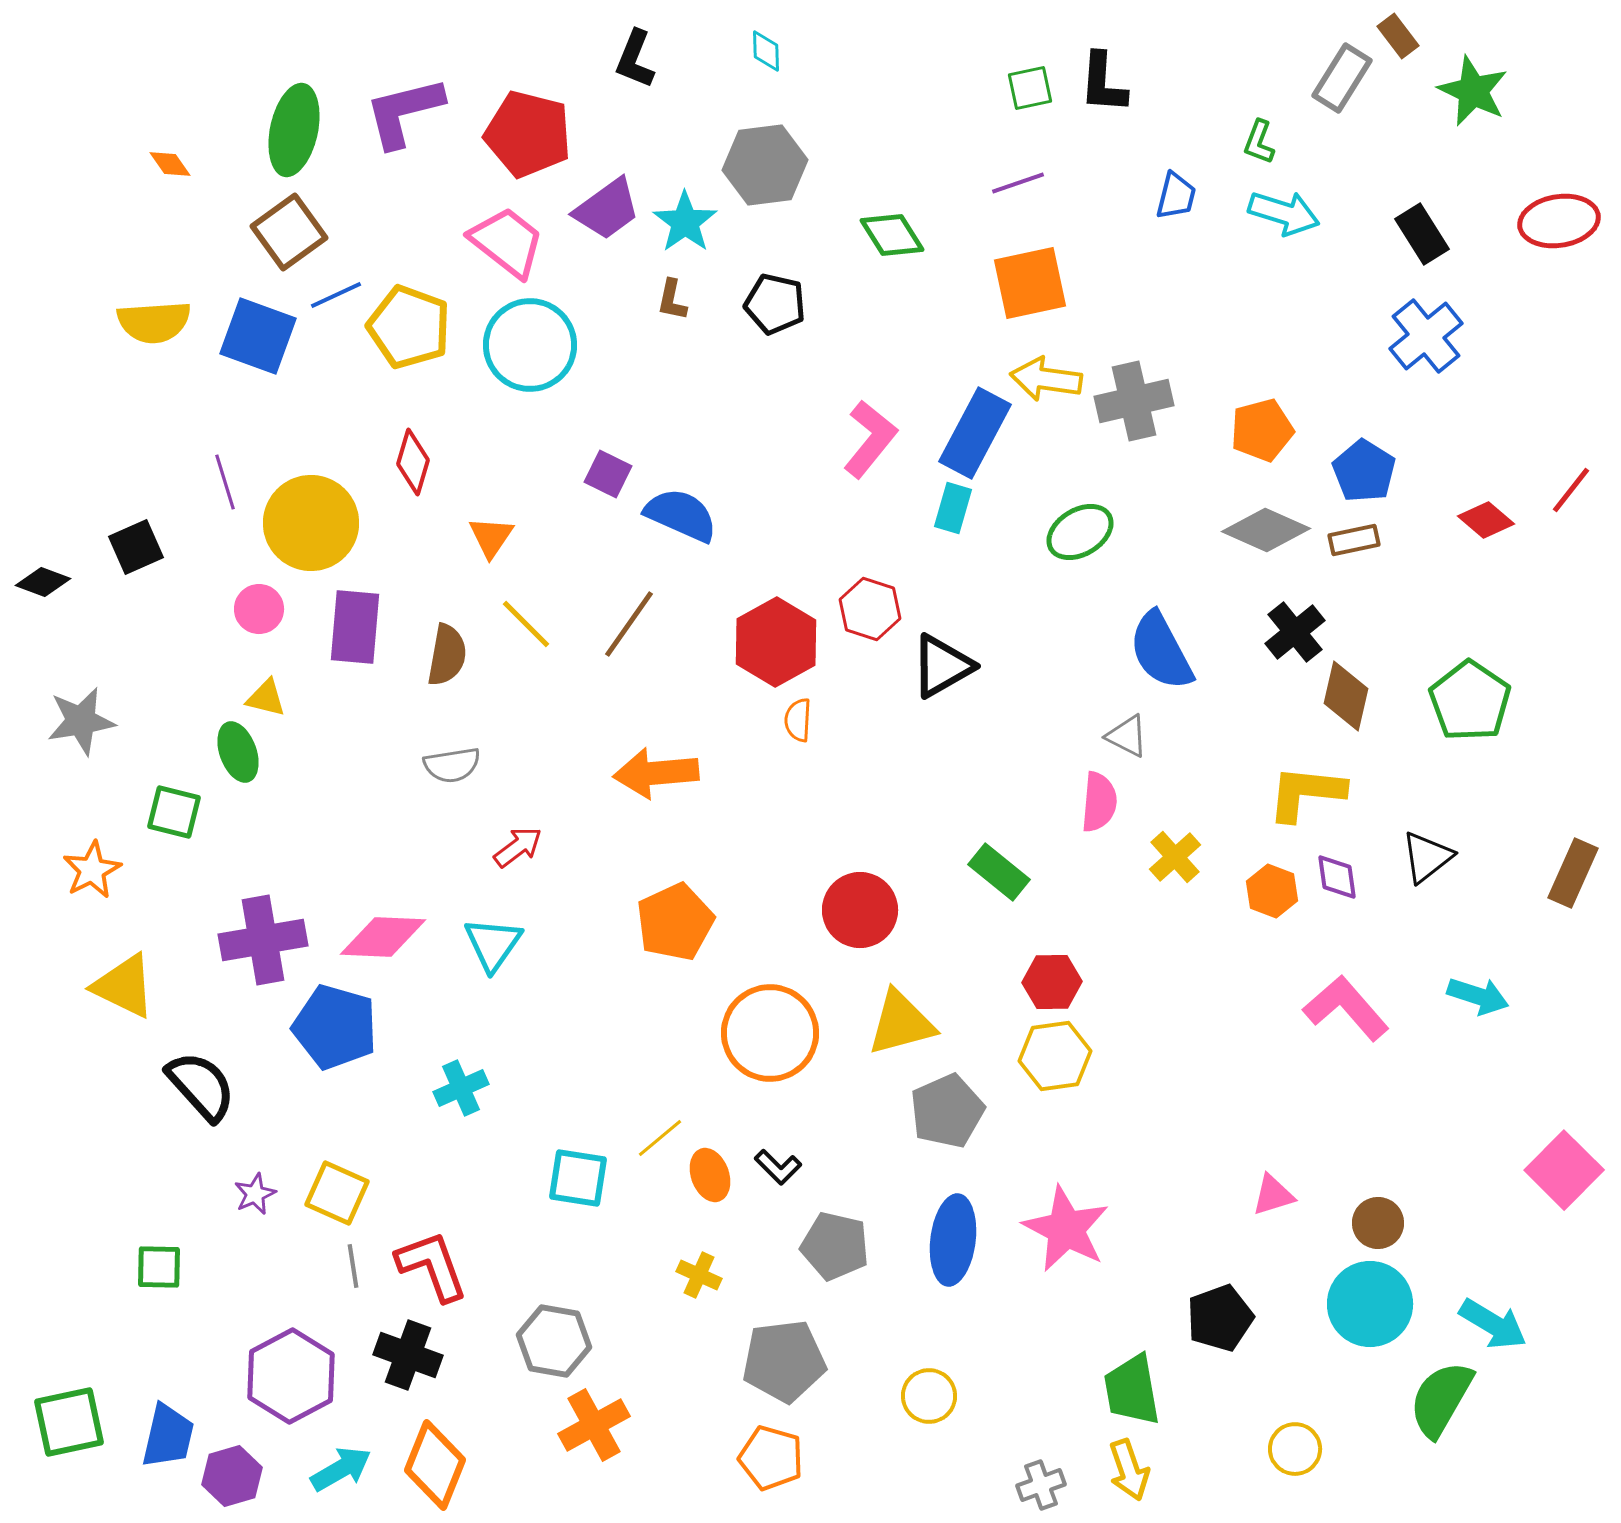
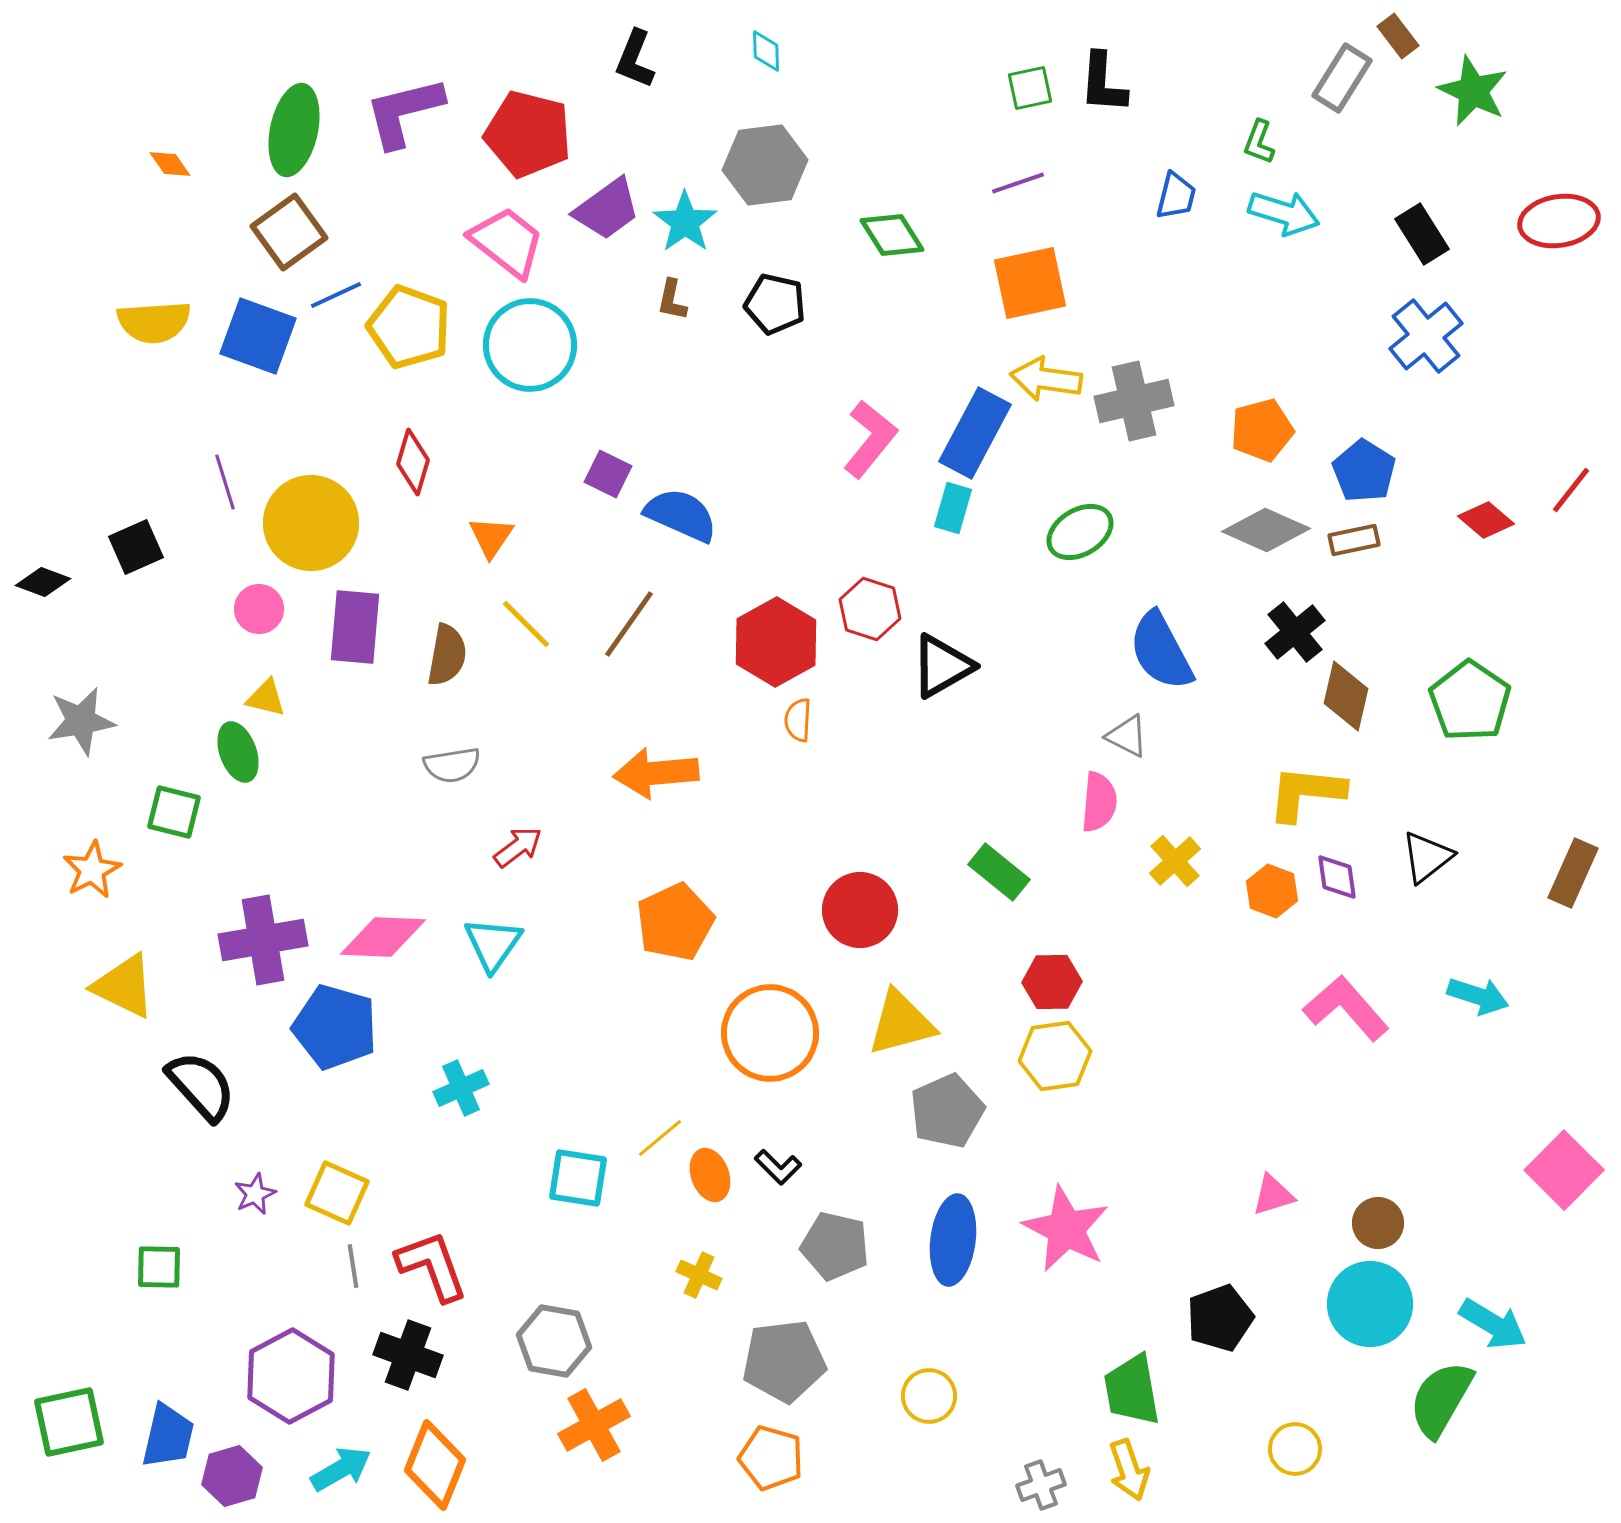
yellow cross at (1175, 857): moved 4 px down
